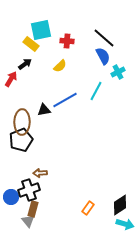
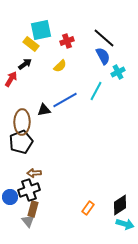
red cross: rotated 24 degrees counterclockwise
black pentagon: moved 2 px down
brown arrow: moved 6 px left
blue circle: moved 1 px left
